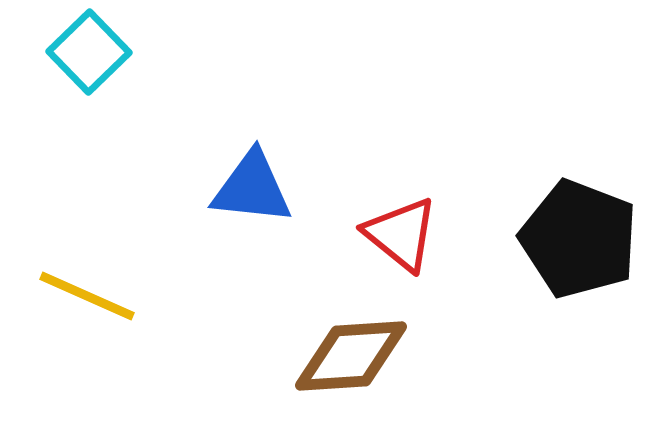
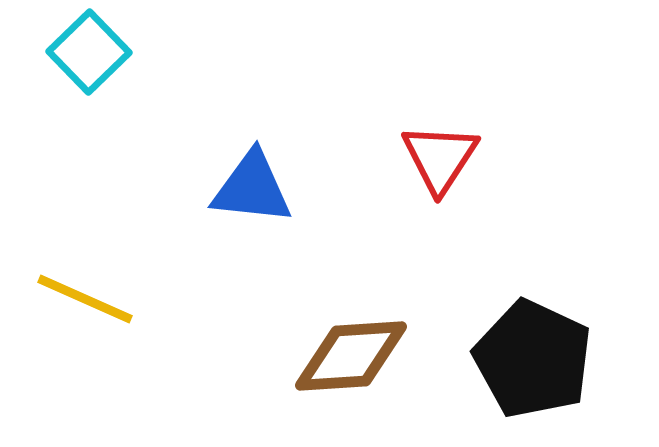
red triangle: moved 39 px right, 76 px up; rotated 24 degrees clockwise
black pentagon: moved 46 px left, 120 px down; rotated 4 degrees clockwise
yellow line: moved 2 px left, 3 px down
